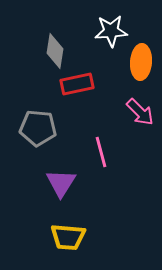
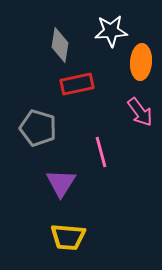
gray diamond: moved 5 px right, 6 px up
pink arrow: rotated 8 degrees clockwise
gray pentagon: rotated 12 degrees clockwise
